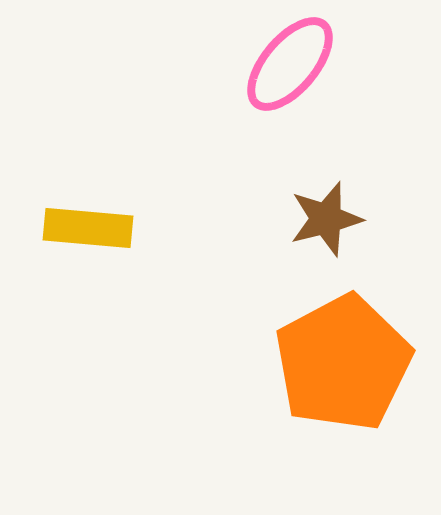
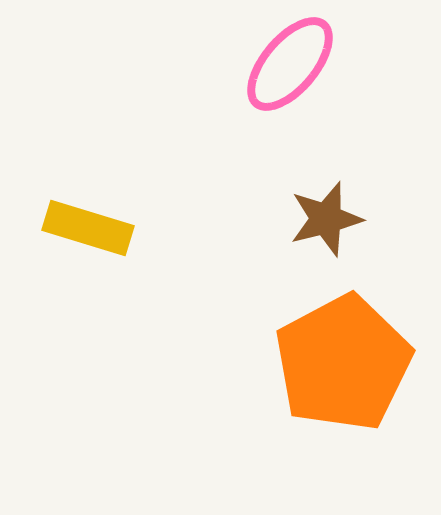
yellow rectangle: rotated 12 degrees clockwise
